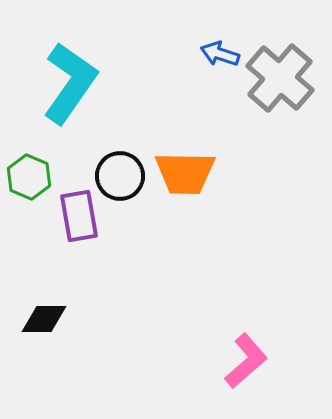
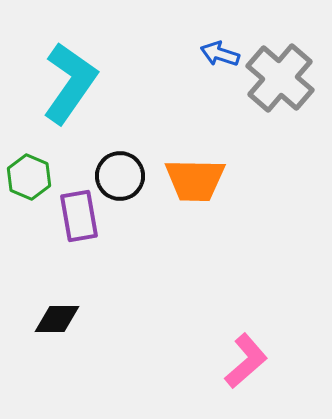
orange trapezoid: moved 10 px right, 7 px down
black diamond: moved 13 px right
